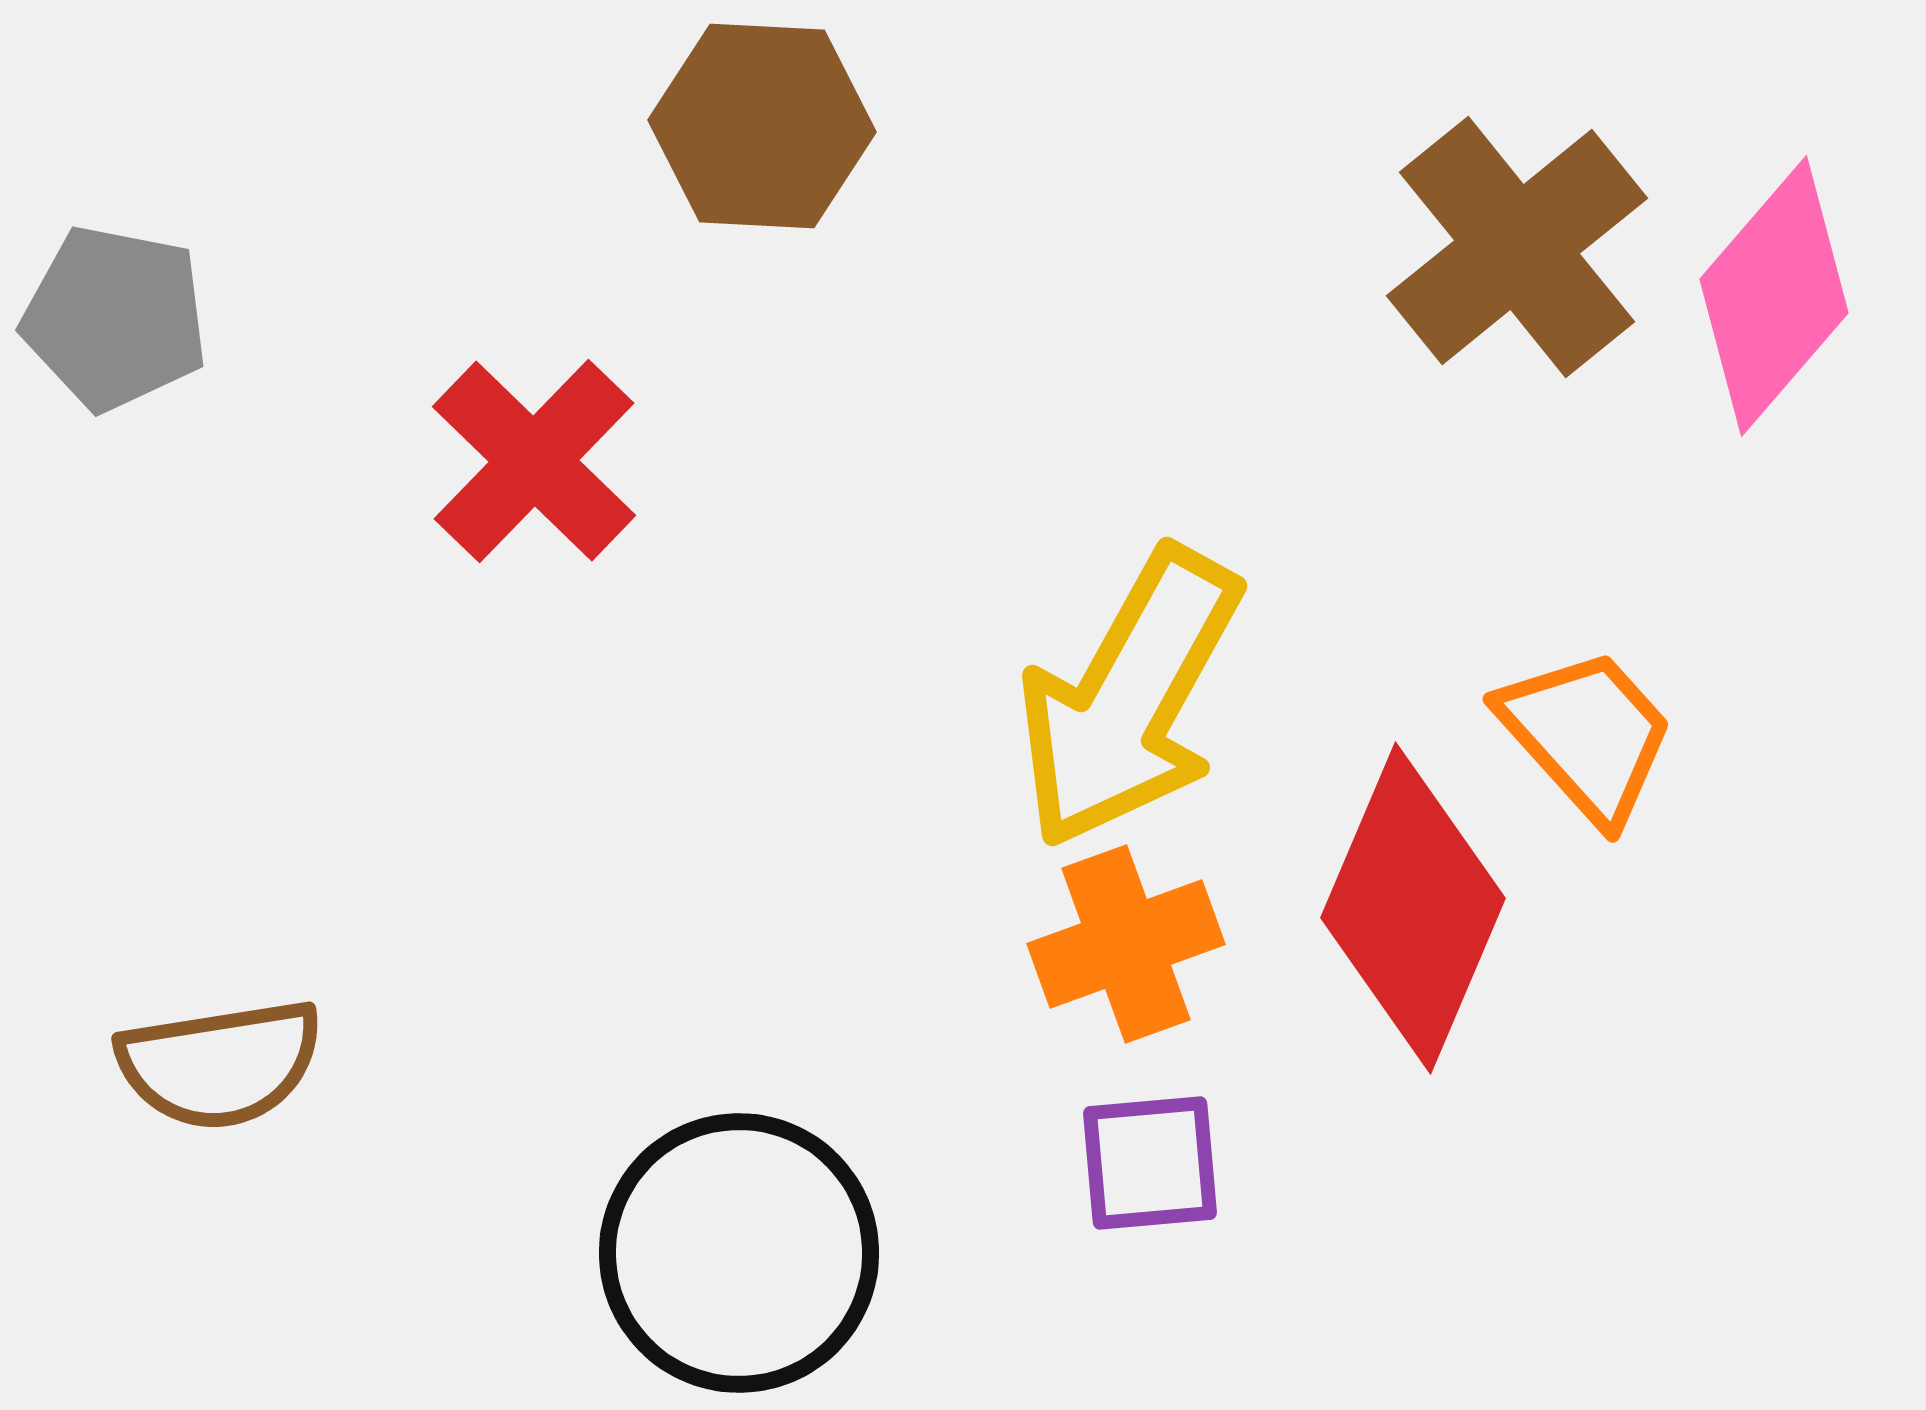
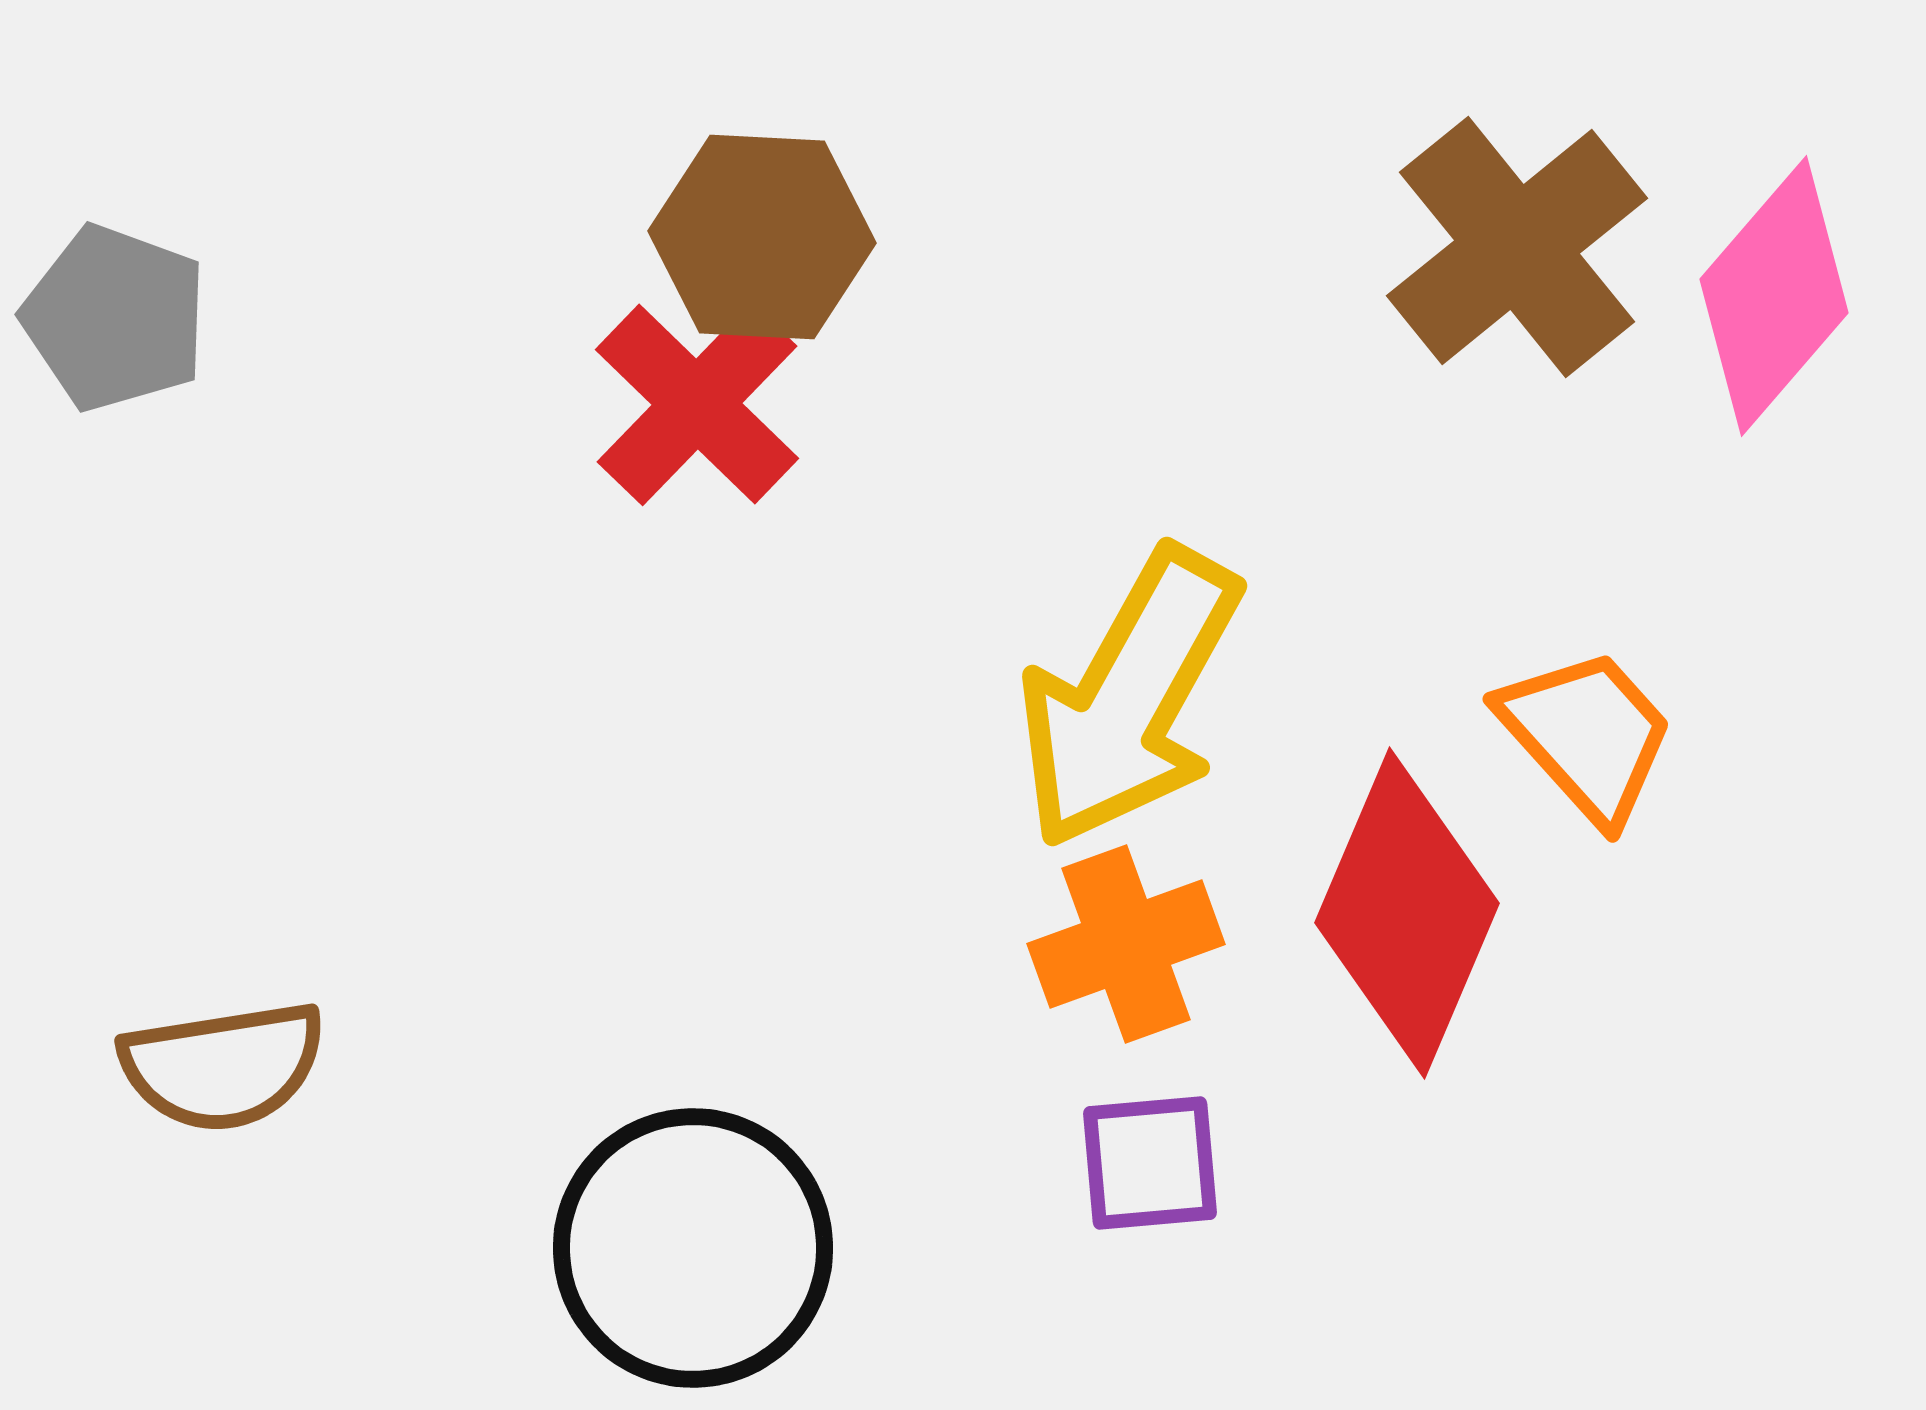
brown hexagon: moved 111 px down
gray pentagon: rotated 9 degrees clockwise
red cross: moved 163 px right, 57 px up
red diamond: moved 6 px left, 5 px down
brown semicircle: moved 3 px right, 2 px down
black circle: moved 46 px left, 5 px up
